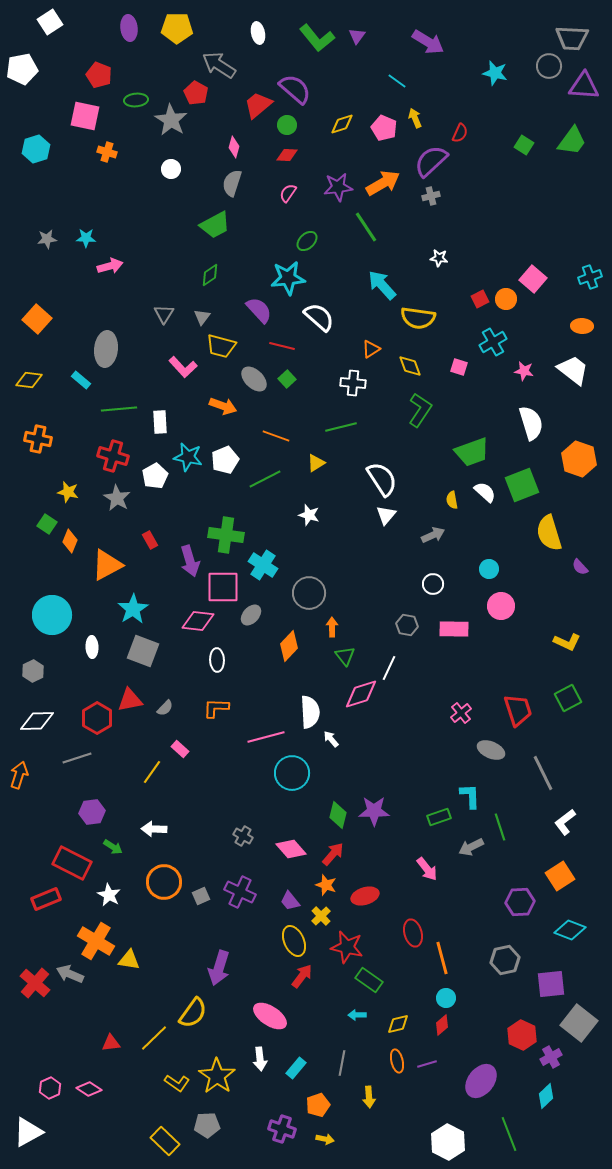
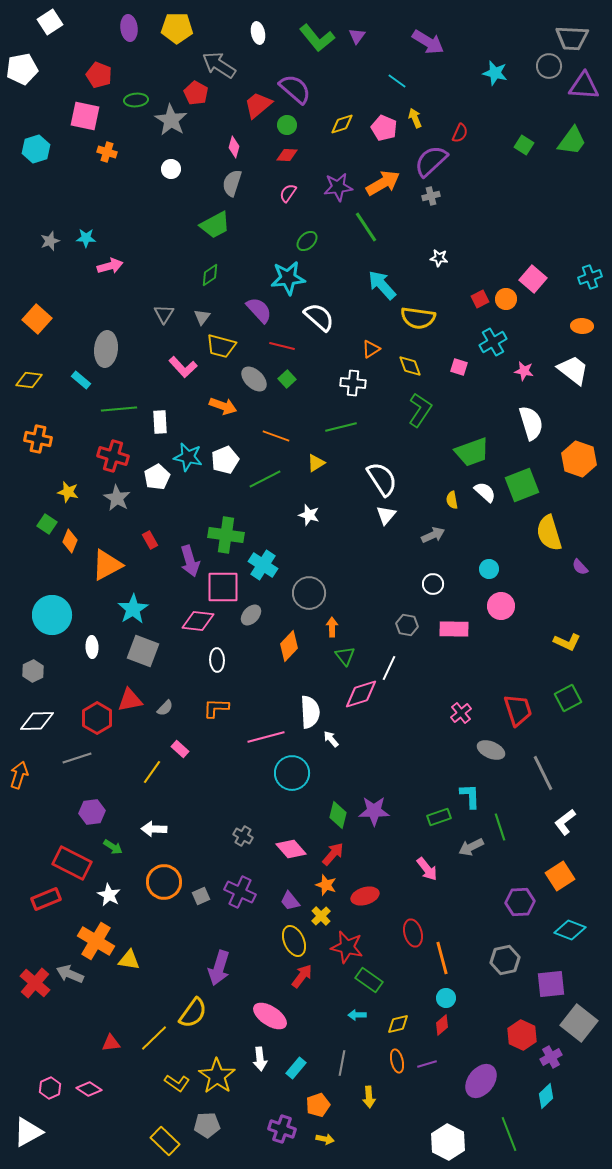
gray star at (47, 239): moved 3 px right, 2 px down; rotated 12 degrees counterclockwise
white pentagon at (155, 476): moved 2 px right, 1 px down
